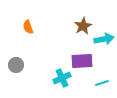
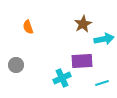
brown star: moved 2 px up
